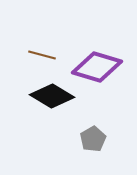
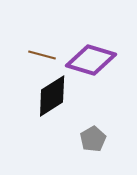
purple diamond: moved 6 px left, 7 px up
black diamond: rotated 63 degrees counterclockwise
